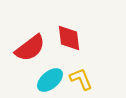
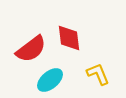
red semicircle: moved 1 px right, 1 px down
yellow L-shape: moved 17 px right, 5 px up
